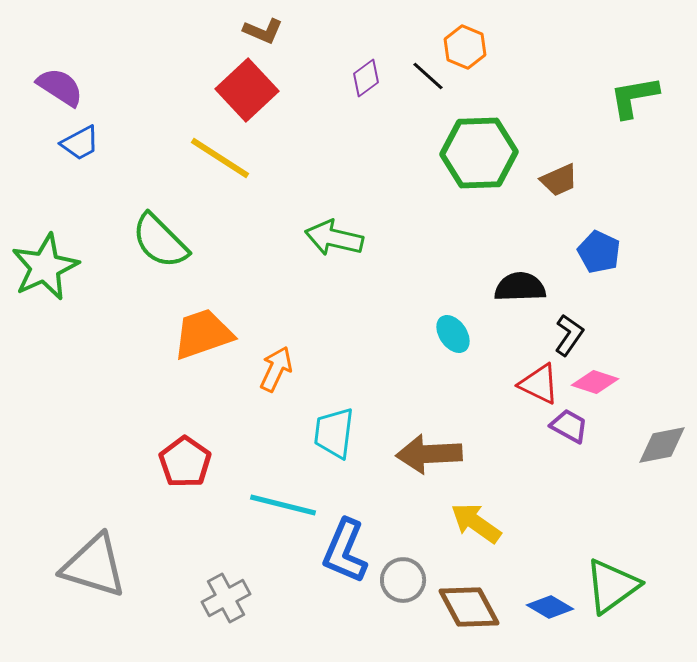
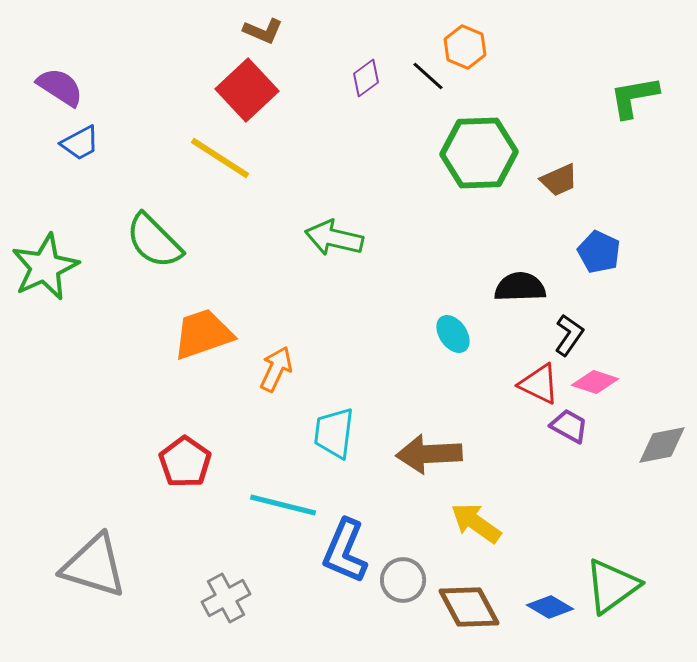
green semicircle: moved 6 px left
